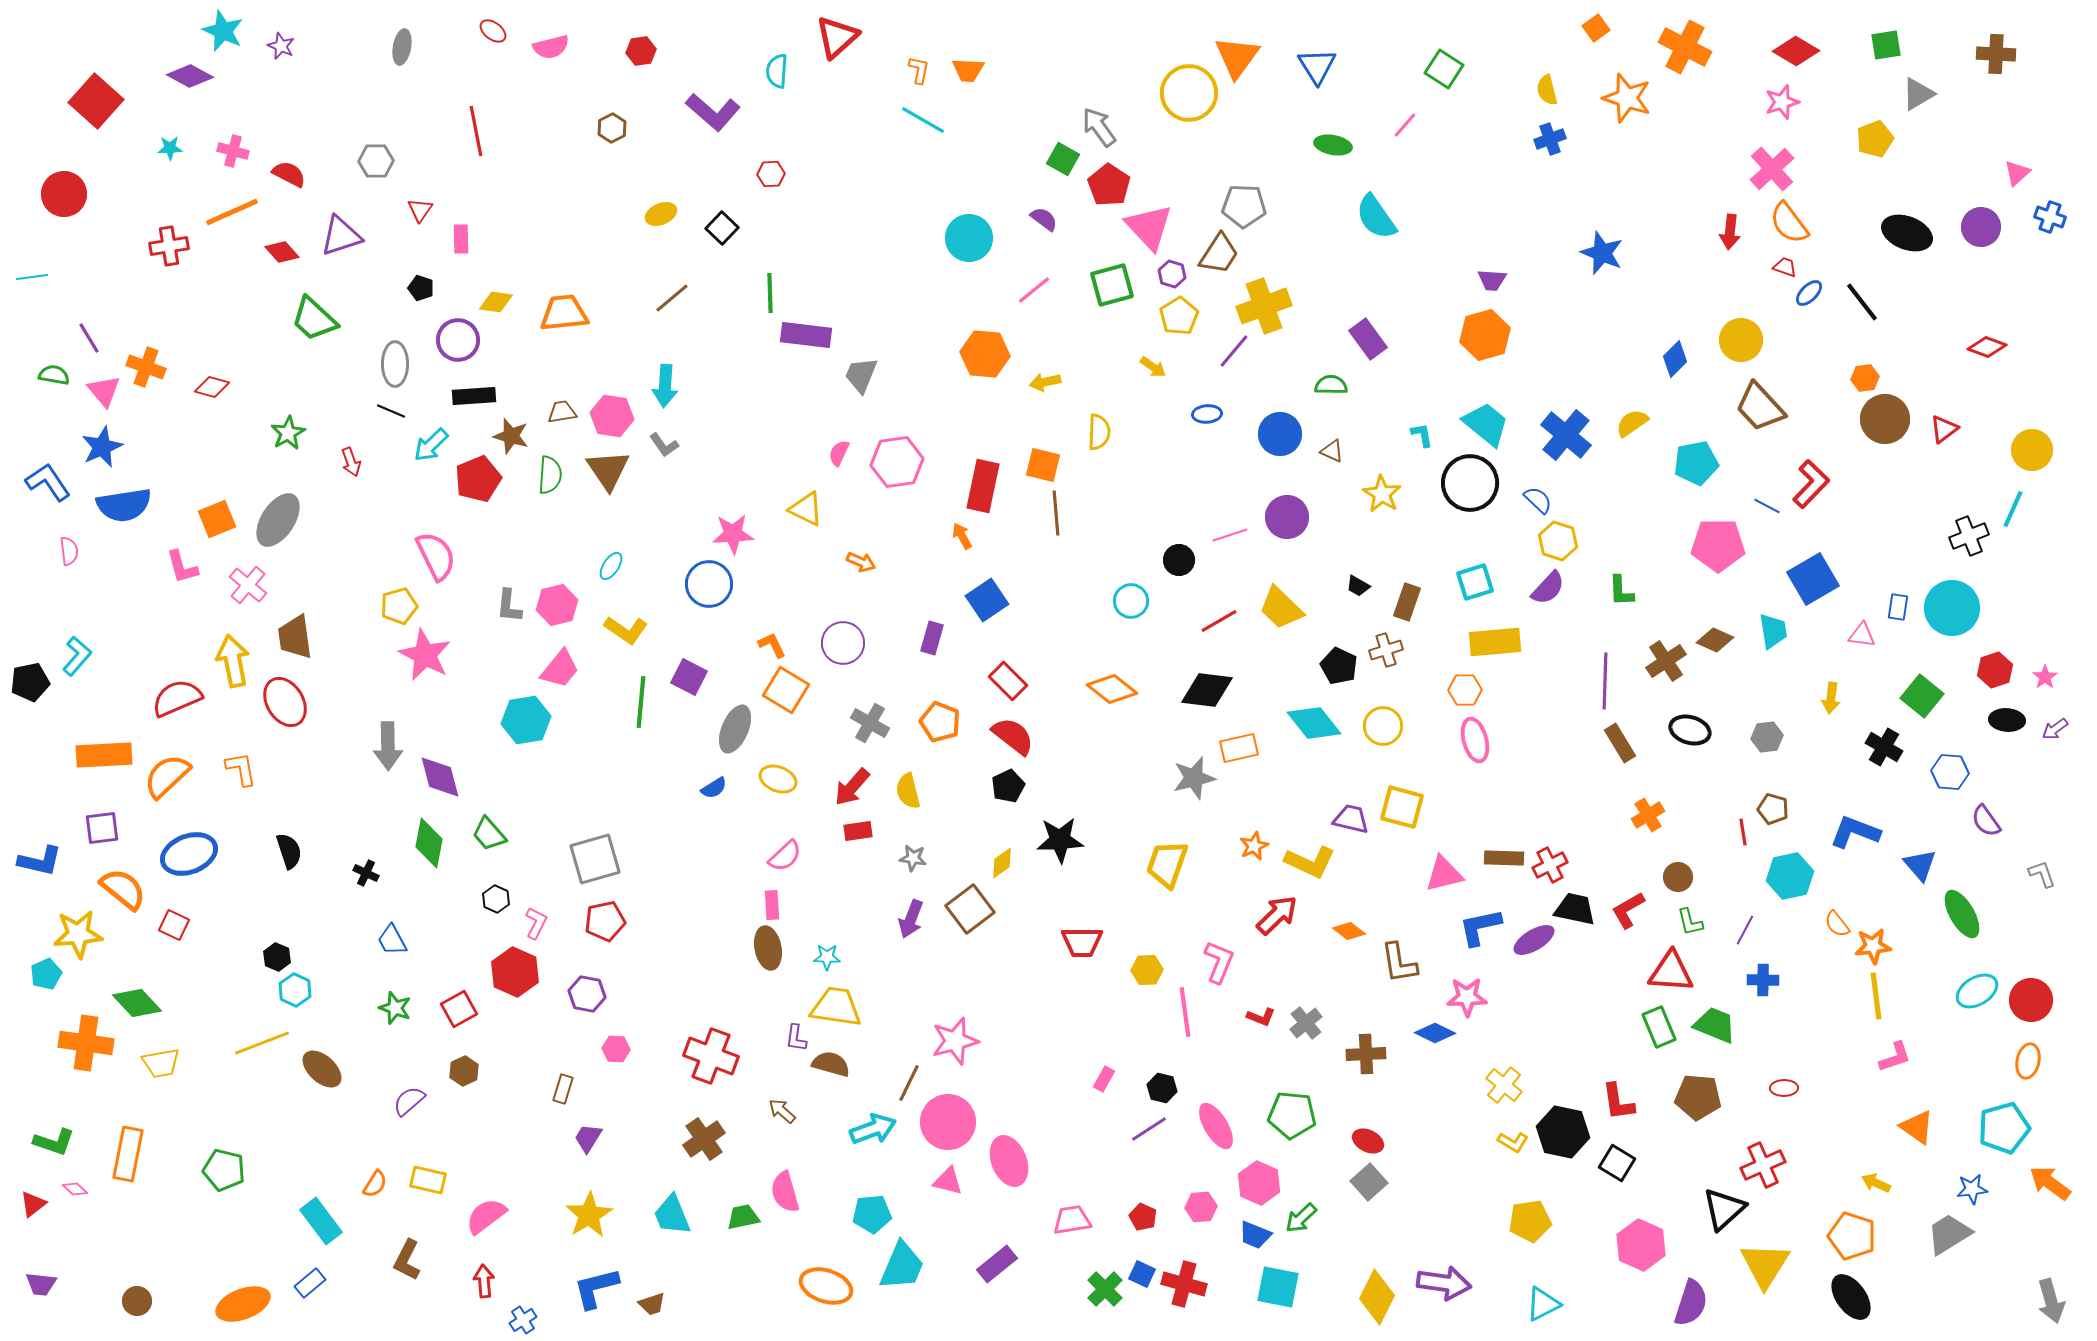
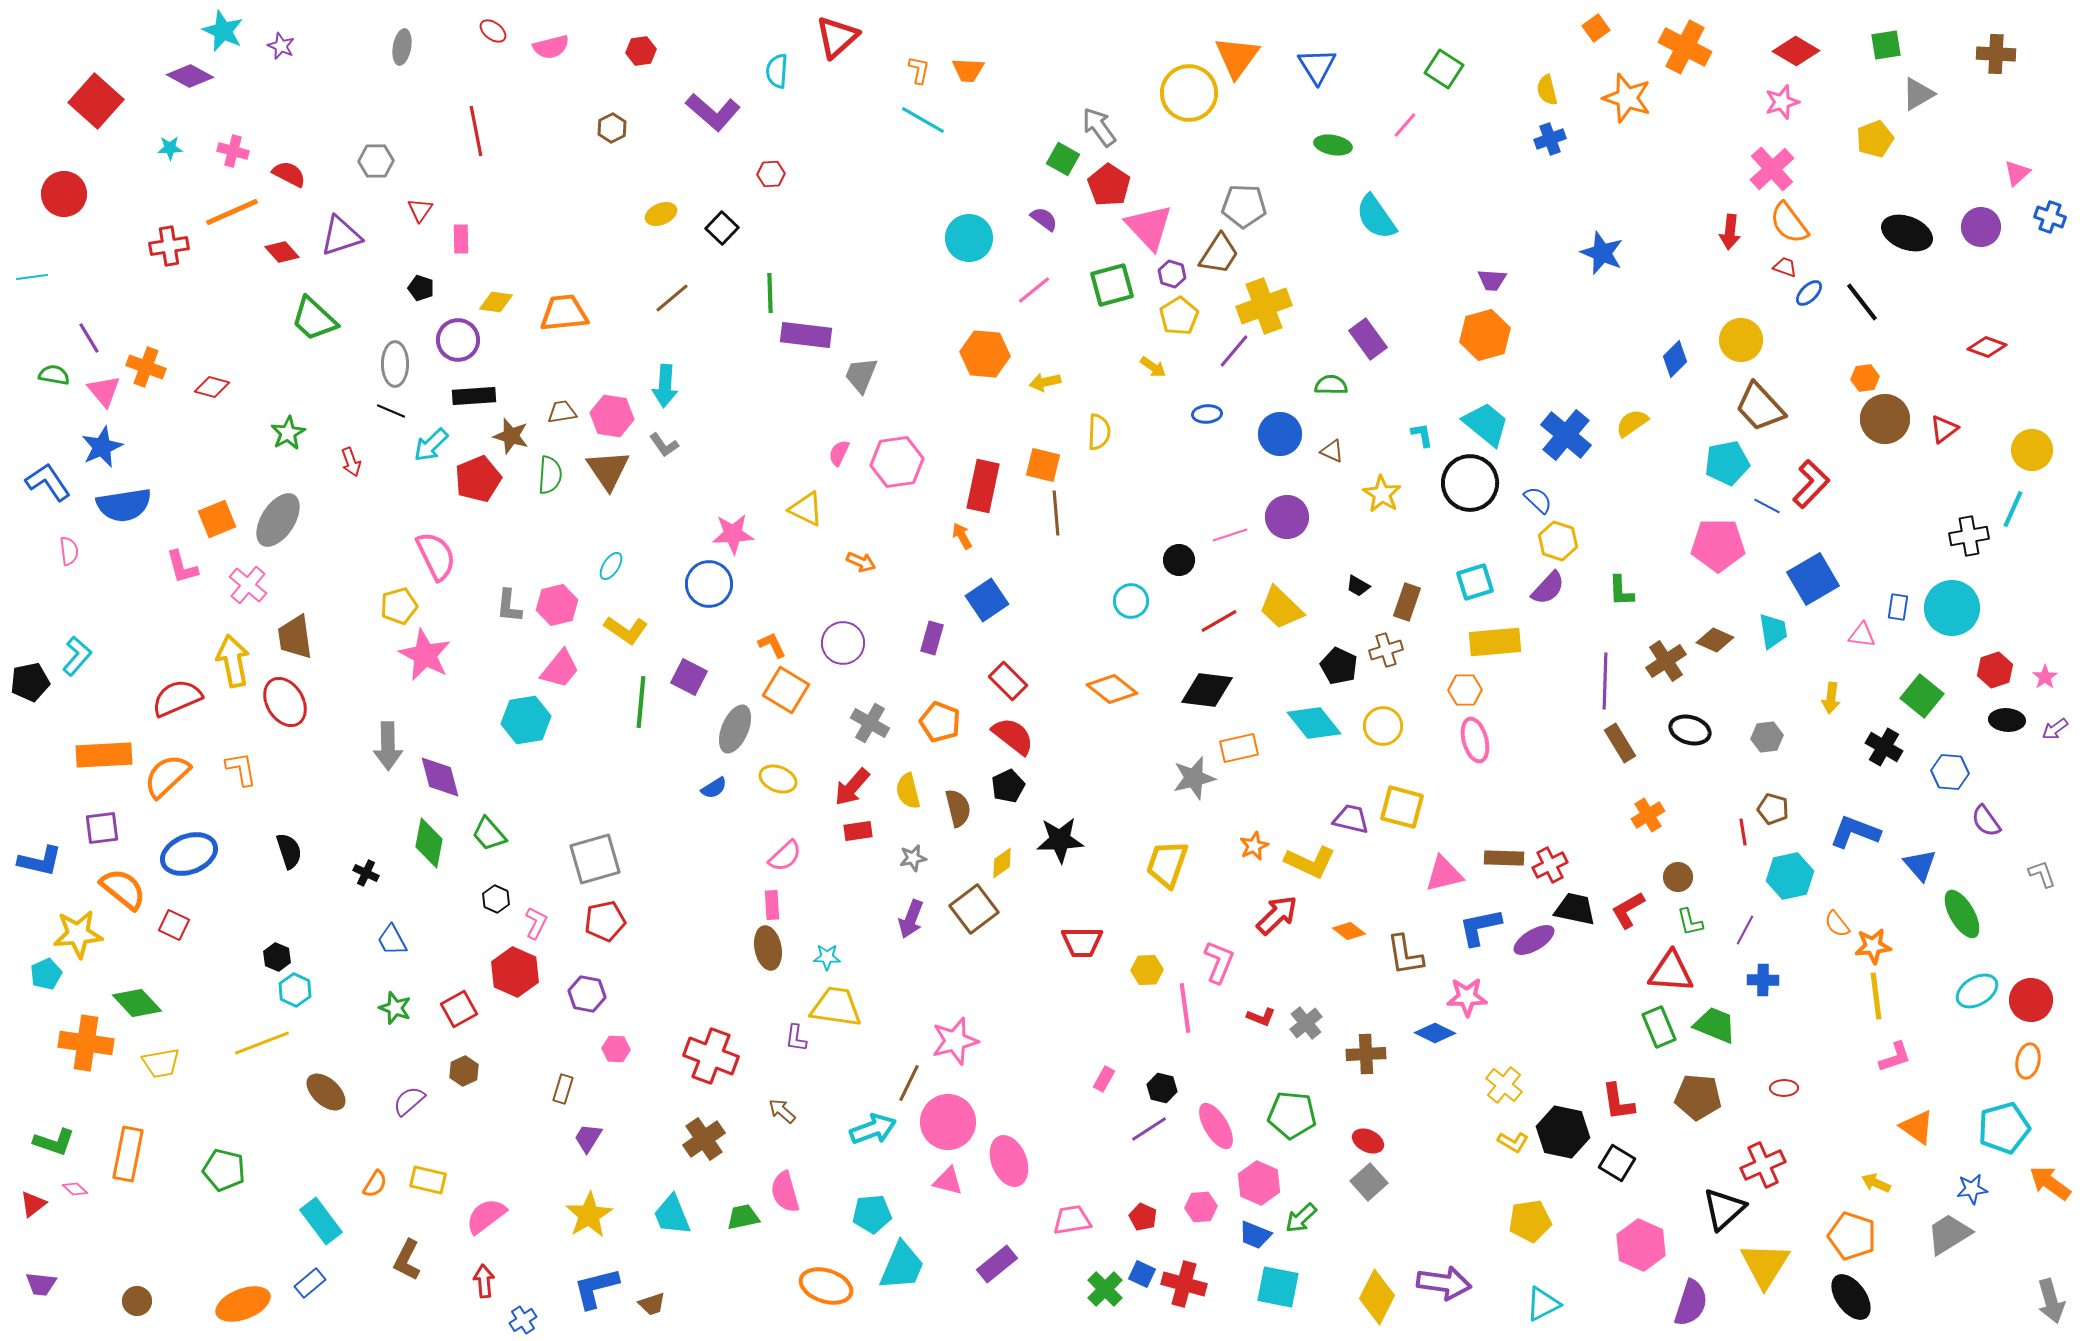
cyan pentagon at (1696, 463): moved 31 px right
black cross at (1969, 536): rotated 12 degrees clockwise
gray star at (913, 858): rotated 20 degrees counterclockwise
brown square at (970, 909): moved 4 px right
brown L-shape at (1399, 963): moved 6 px right, 8 px up
pink line at (1185, 1012): moved 4 px up
brown semicircle at (831, 1064): moved 127 px right, 256 px up; rotated 60 degrees clockwise
brown ellipse at (322, 1069): moved 4 px right, 23 px down
